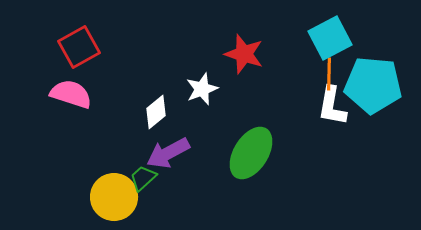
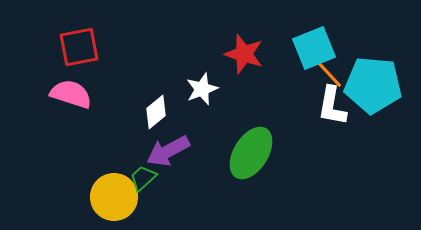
cyan square: moved 16 px left, 10 px down; rotated 6 degrees clockwise
red square: rotated 18 degrees clockwise
orange line: rotated 44 degrees counterclockwise
purple arrow: moved 2 px up
